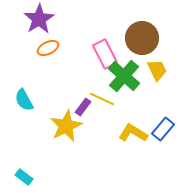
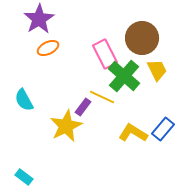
yellow line: moved 2 px up
